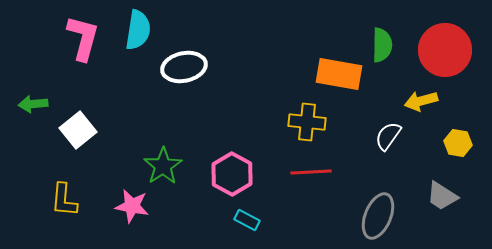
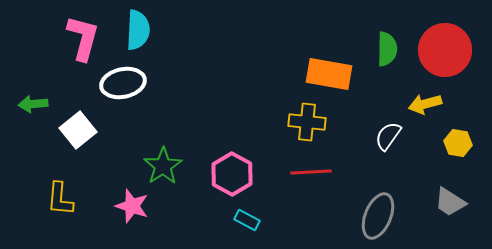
cyan semicircle: rotated 6 degrees counterclockwise
green semicircle: moved 5 px right, 4 px down
white ellipse: moved 61 px left, 16 px down
orange rectangle: moved 10 px left
yellow arrow: moved 4 px right, 3 px down
gray trapezoid: moved 8 px right, 6 px down
yellow L-shape: moved 4 px left, 1 px up
pink star: rotated 8 degrees clockwise
